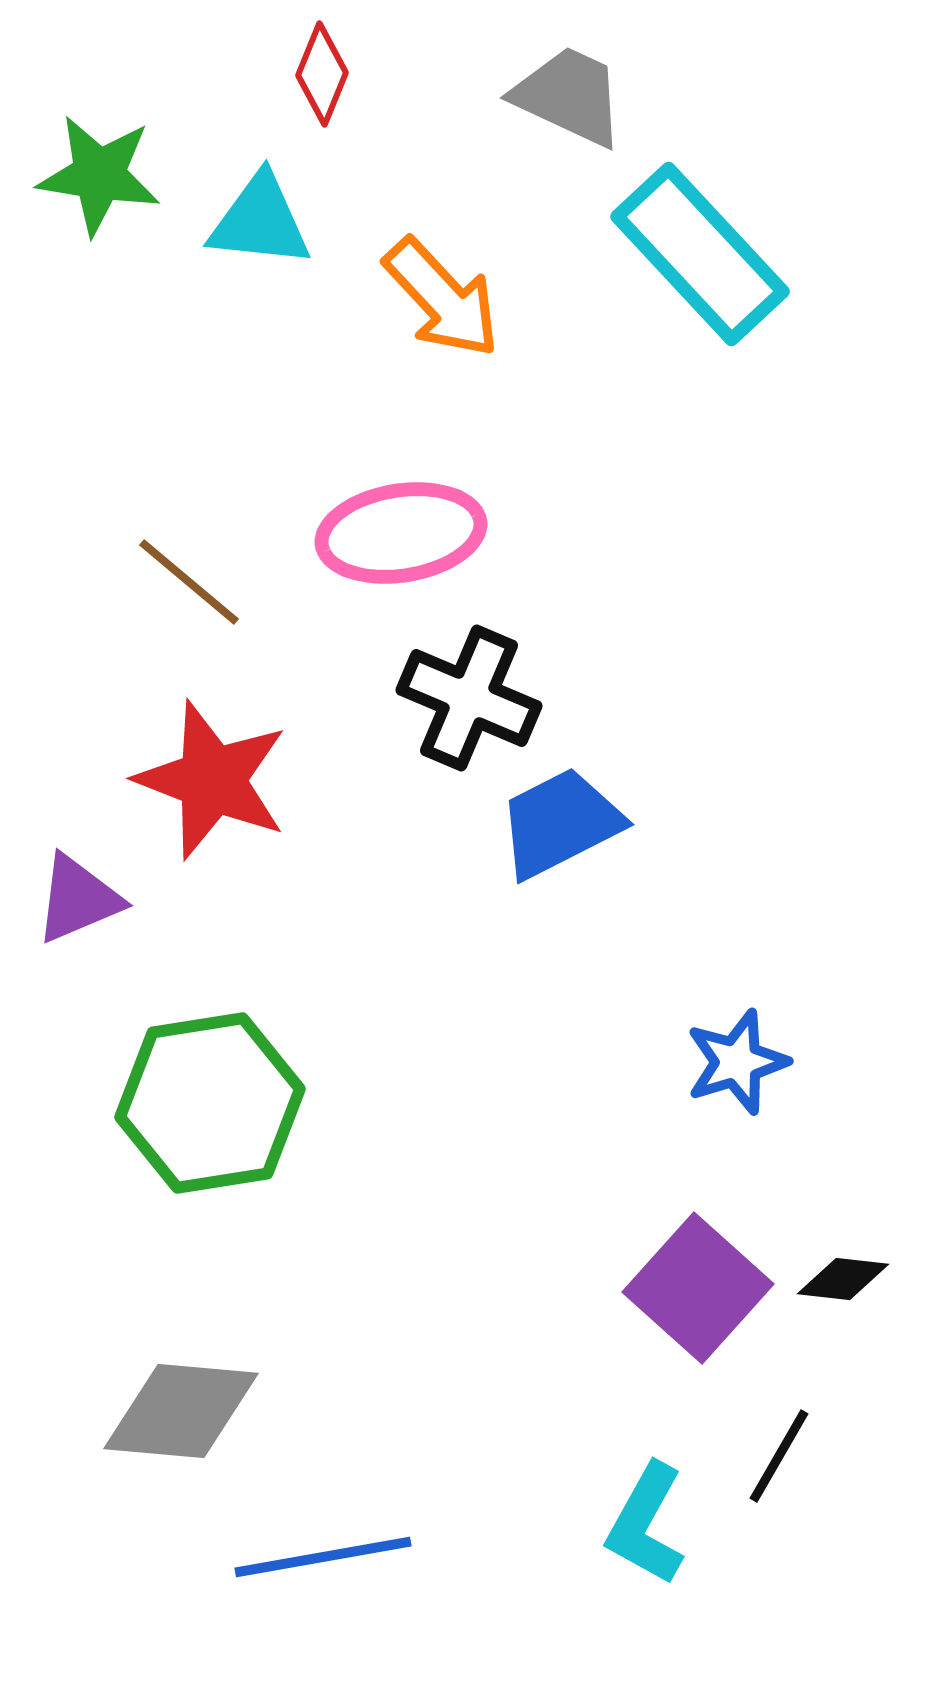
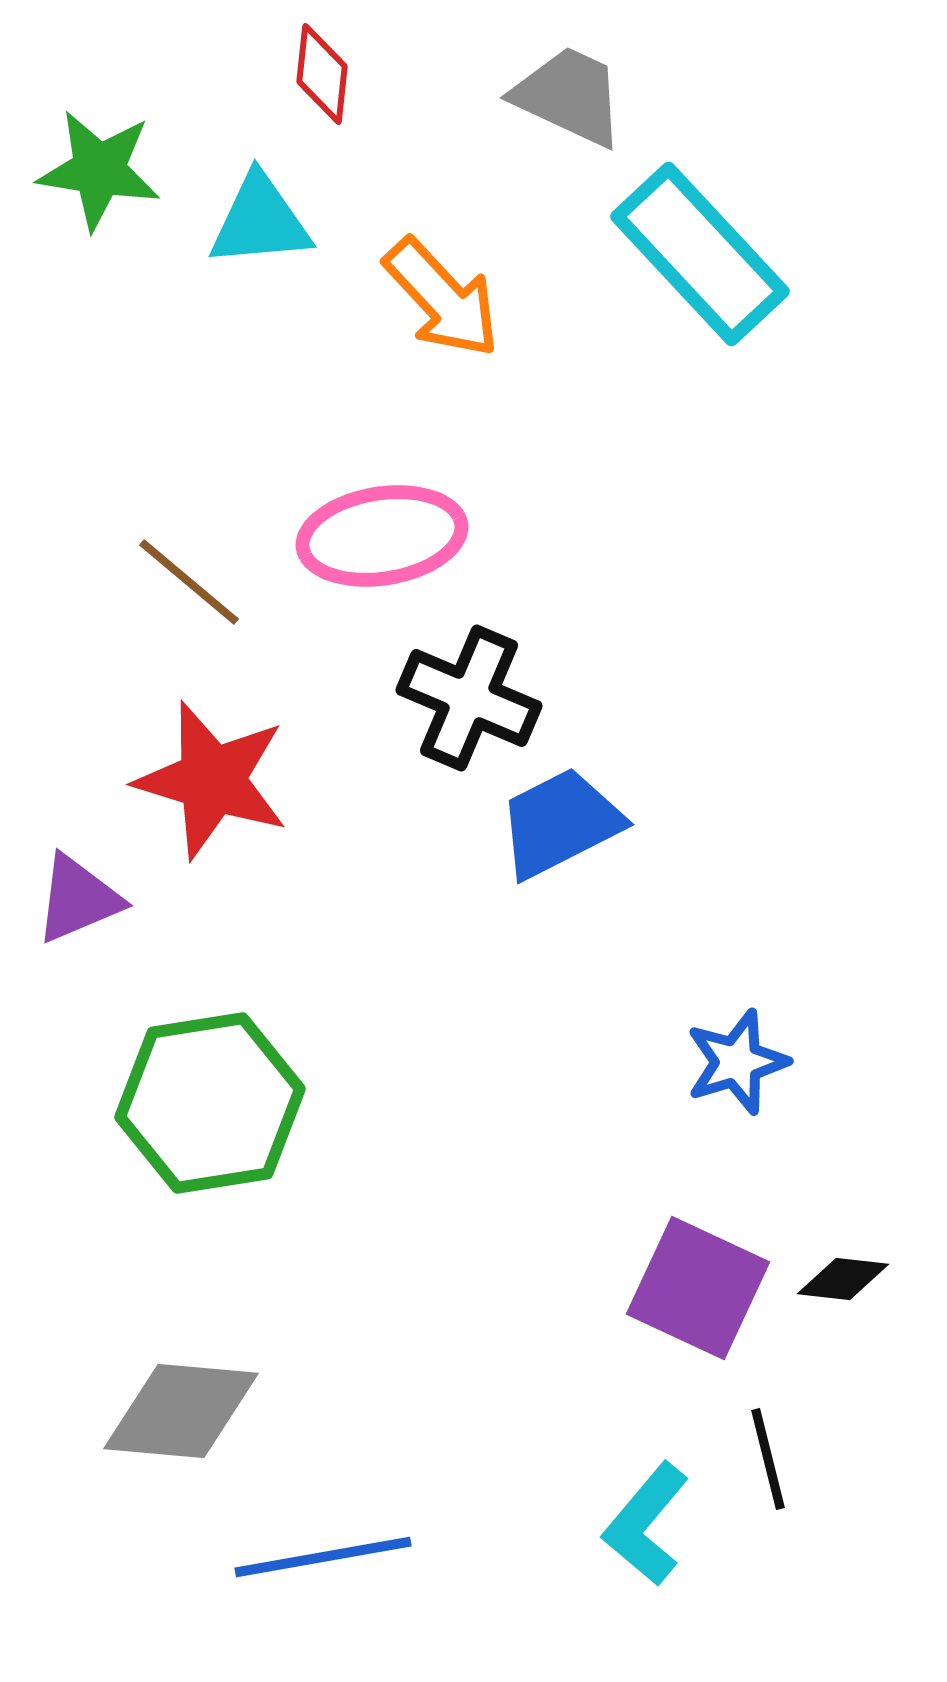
red diamond: rotated 16 degrees counterclockwise
green star: moved 5 px up
cyan triangle: rotated 11 degrees counterclockwise
pink ellipse: moved 19 px left, 3 px down
red star: rotated 4 degrees counterclockwise
purple square: rotated 17 degrees counterclockwise
black line: moved 11 px left, 3 px down; rotated 44 degrees counterclockwise
cyan L-shape: rotated 11 degrees clockwise
